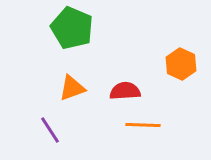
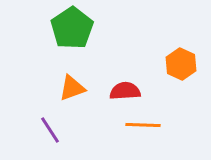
green pentagon: rotated 15 degrees clockwise
